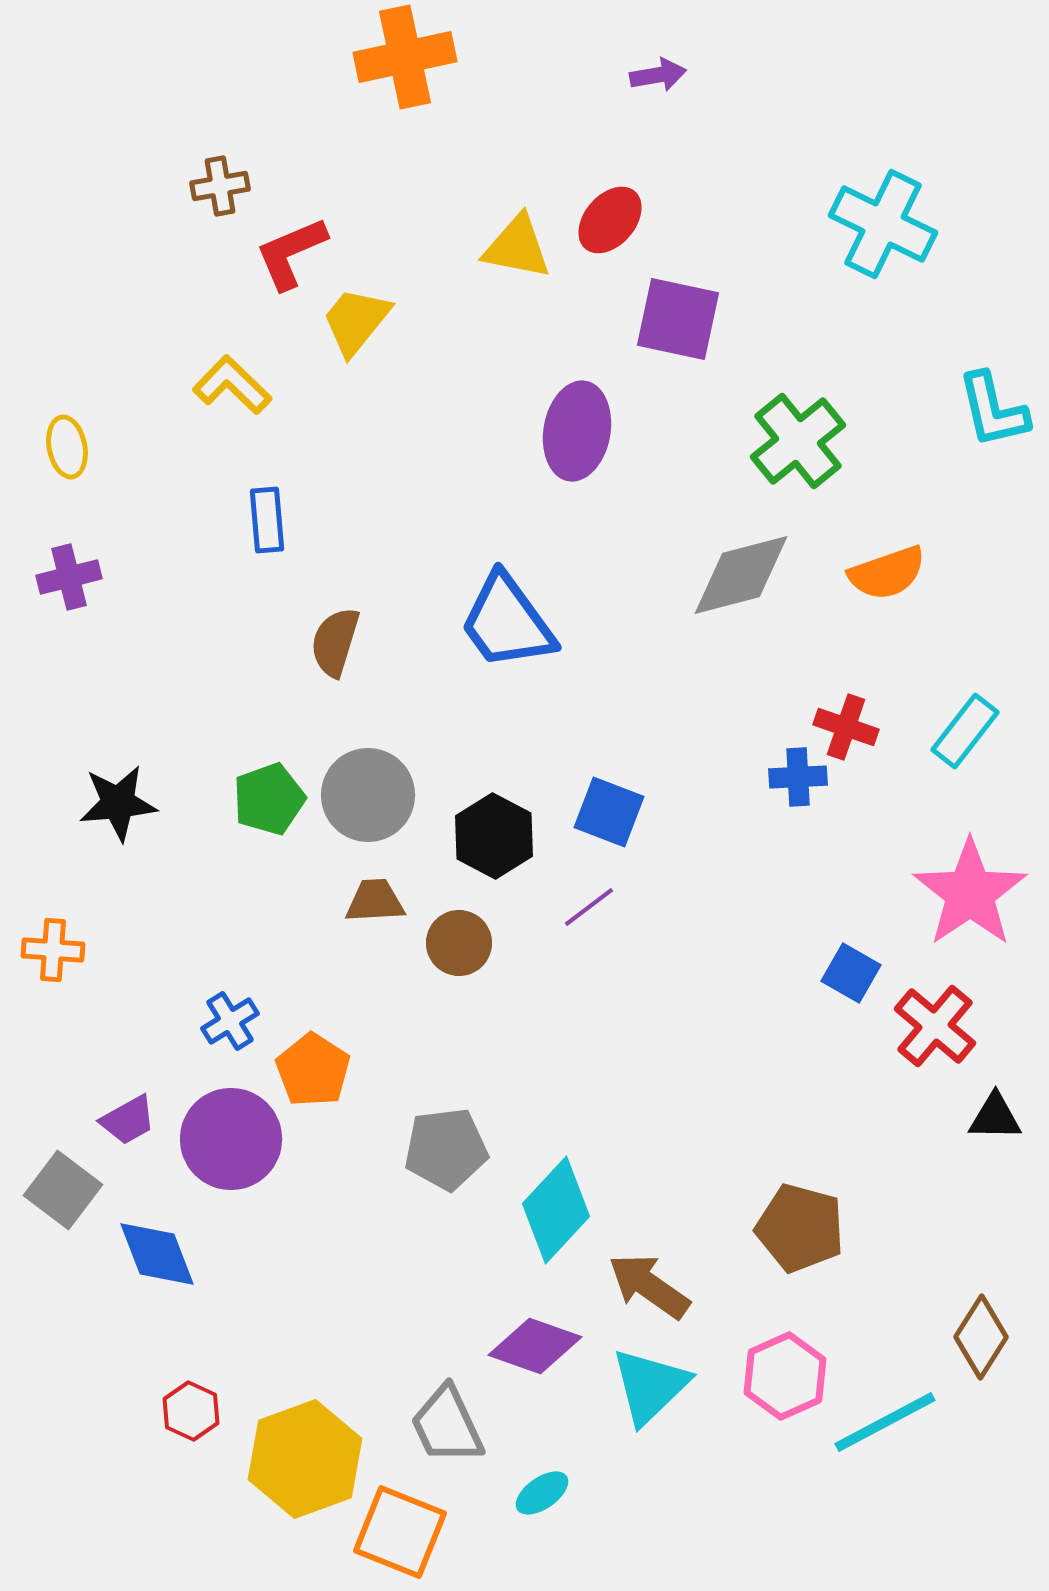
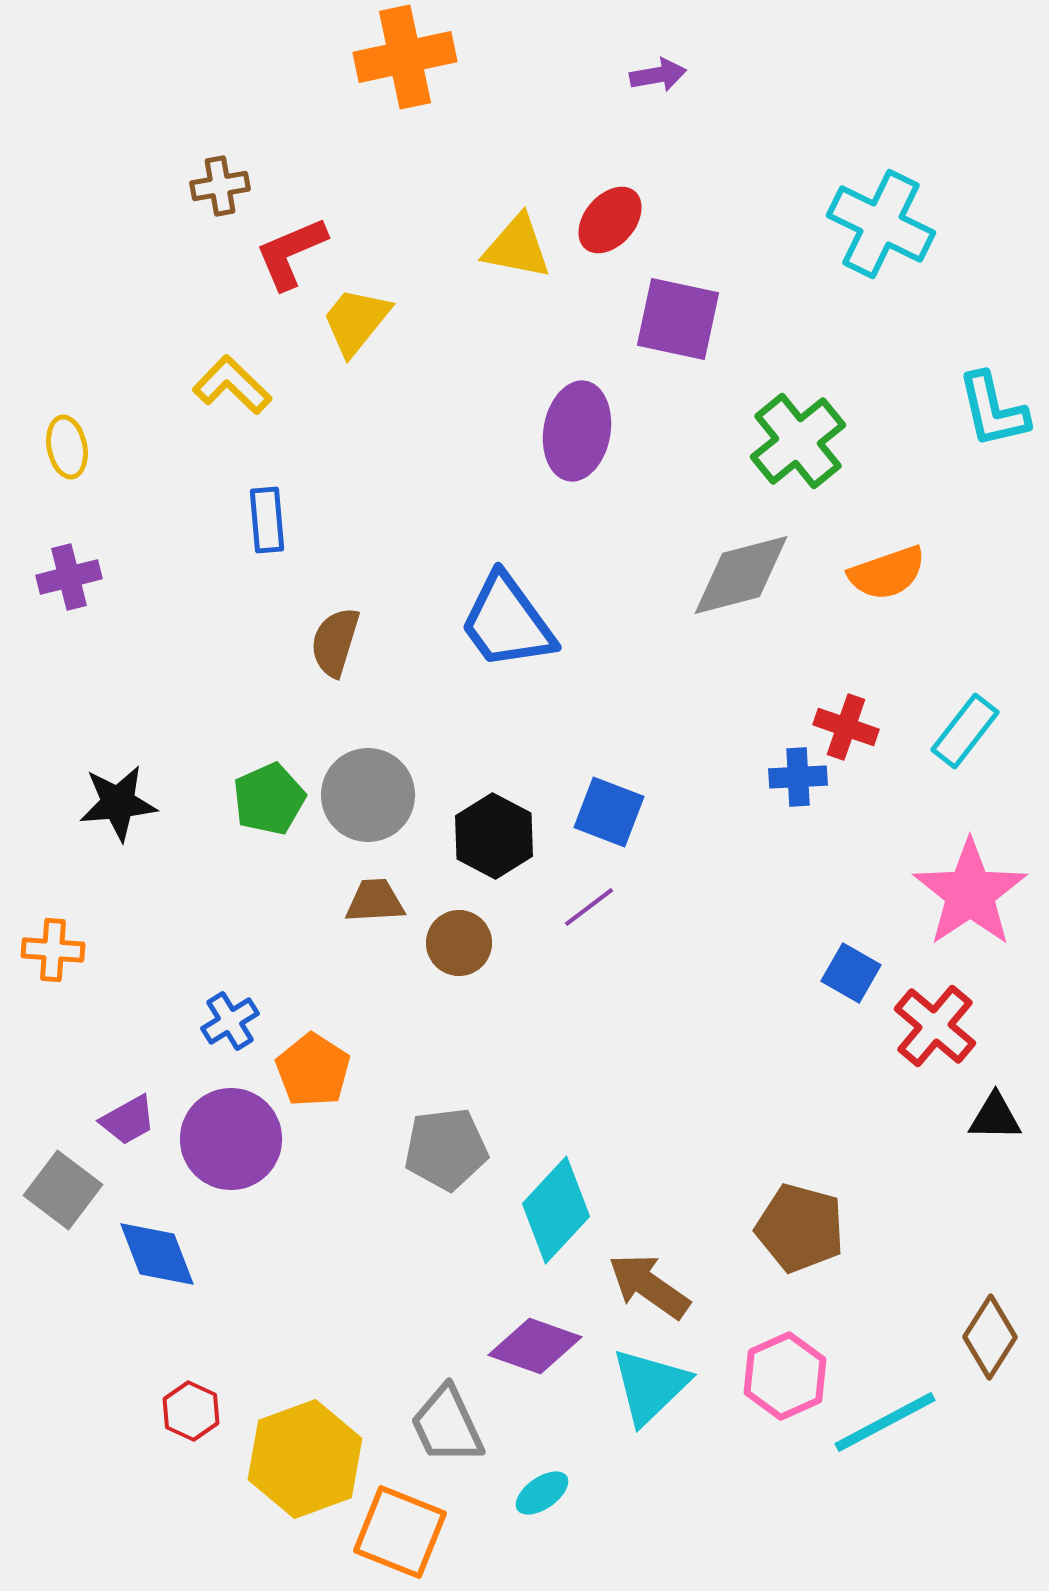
cyan cross at (883, 224): moved 2 px left
green pentagon at (269, 799): rotated 4 degrees counterclockwise
brown diamond at (981, 1337): moved 9 px right
